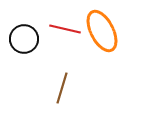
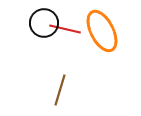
black circle: moved 20 px right, 16 px up
brown line: moved 2 px left, 2 px down
